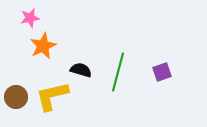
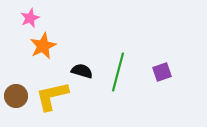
pink star: rotated 12 degrees counterclockwise
black semicircle: moved 1 px right, 1 px down
brown circle: moved 1 px up
